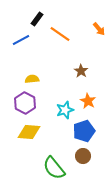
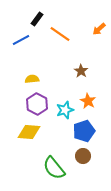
orange arrow: rotated 88 degrees clockwise
purple hexagon: moved 12 px right, 1 px down
